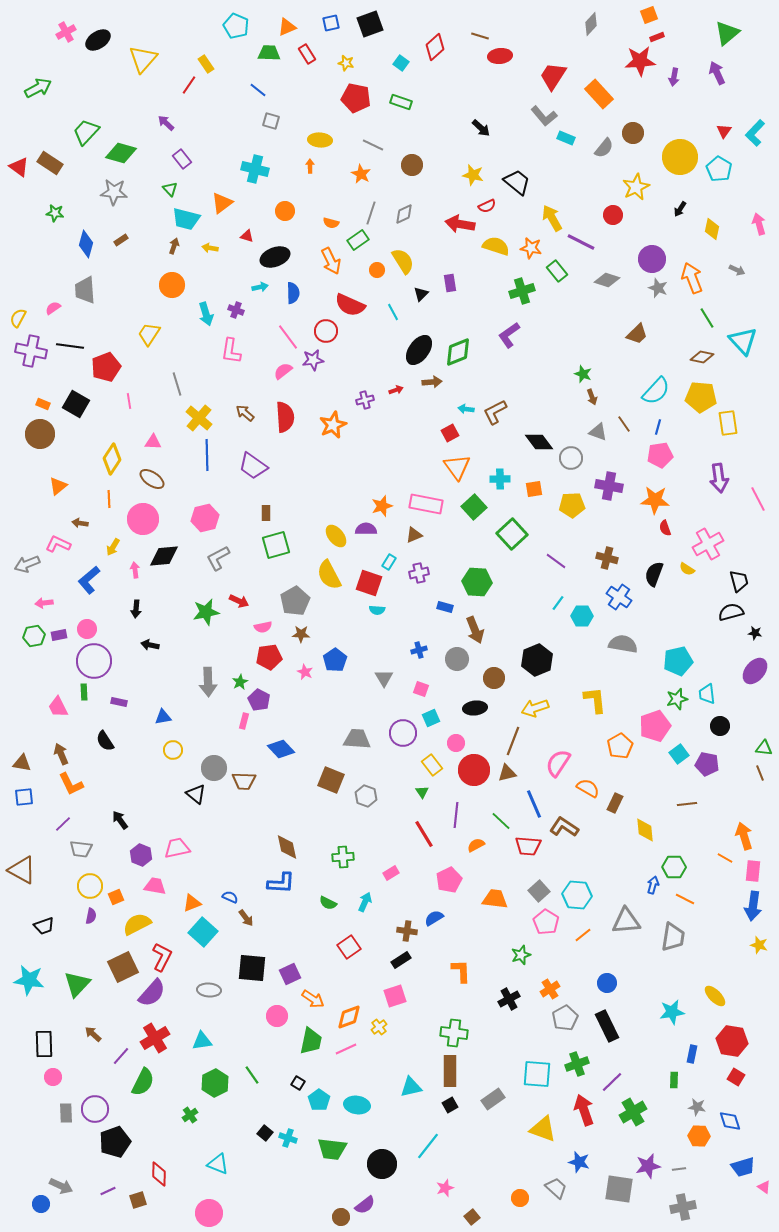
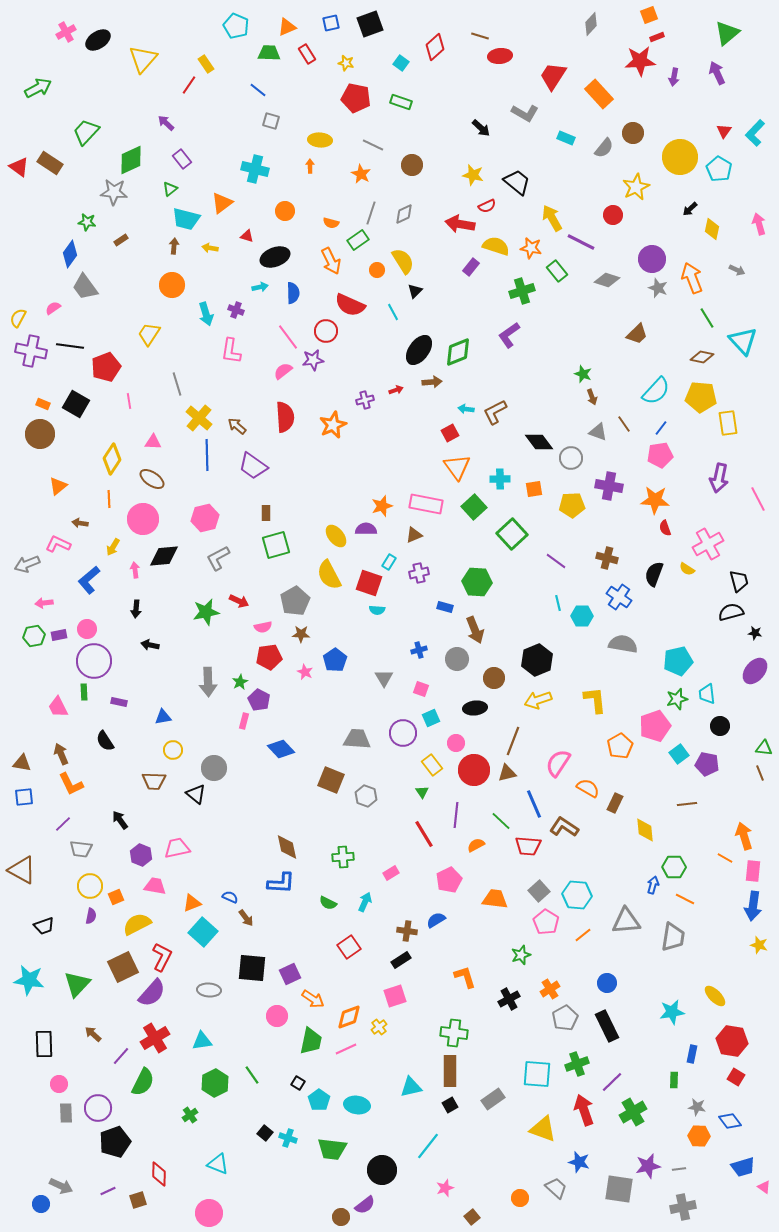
gray L-shape at (544, 116): moved 19 px left, 3 px up; rotated 20 degrees counterclockwise
green diamond at (121, 153): moved 10 px right, 7 px down; rotated 40 degrees counterclockwise
green triangle at (170, 189): rotated 35 degrees clockwise
black arrow at (680, 209): moved 10 px right; rotated 14 degrees clockwise
green star at (55, 213): moved 32 px right, 9 px down
blue diamond at (86, 244): moved 16 px left, 10 px down; rotated 20 degrees clockwise
brown arrow at (174, 246): rotated 14 degrees counterclockwise
purple rectangle at (450, 283): moved 21 px right, 16 px up; rotated 48 degrees clockwise
gray trapezoid at (85, 290): moved 3 px up; rotated 32 degrees counterclockwise
black triangle at (421, 294): moved 6 px left, 3 px up
brown arrow at (245, 413): moved 8 px left, 13 px down
blue line at (658, 427): moved 3 px right, 1 px down; rotated 21 degrees clockwise
purple arrow at (719, 478): rotated 20 degrees clockwise
cyan line at (558, 603): rotated 49 degrees counterclockwise
yellow arrow at (535, 708): moved 3 px right, 8 px up
brown trapezoid at (244, 781): moved 90 px left
blue semicircle at (434, 918): moved 2 px right, 2 px down
orange L-shape at (461, 971): moved 4 px right, 6 px down; rotated 15 degrees counterclockwise
pink circle at (53, 1077): moved 6 px right, 7 px down
purple circle at (95, 1109): moved 3 px right, 1 px up
blue diamond at (730, 1121): rotated 20 degrees counterclockwise
black circle at (382, 1164): moved 6 px down
